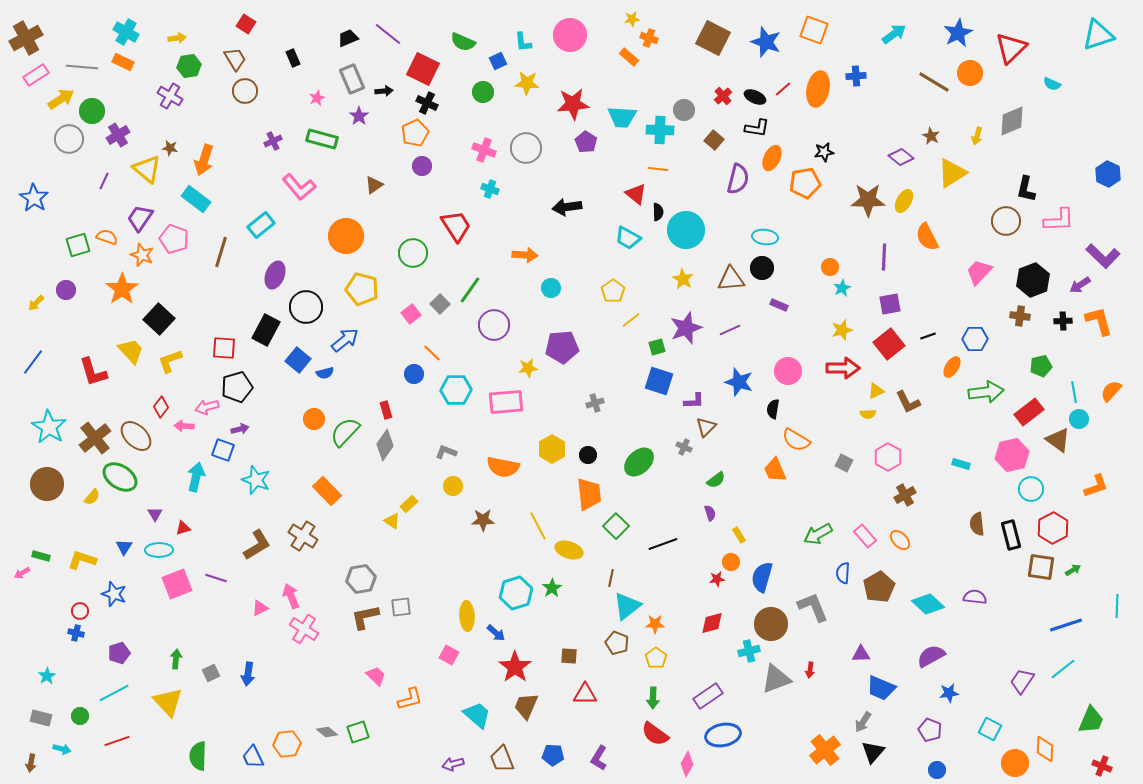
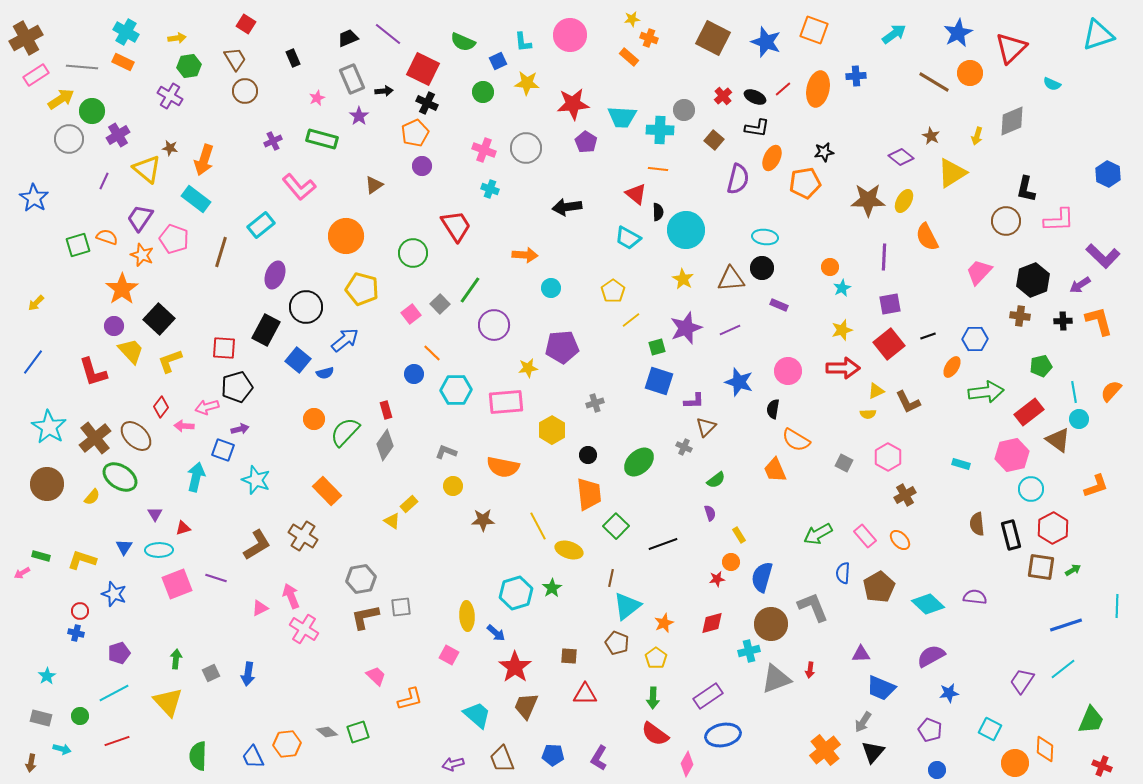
purple circle at (66, 290): moved 48 px right, 36 px down
yellow hexagon at (552, 449): moved 19 px up
orange star at (655, 624): moved 9 px right, 1 px up; rotated 24 degrees counterclockwise
